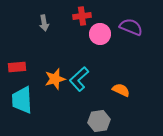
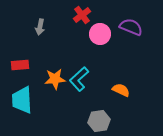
red cross: moved 1 px up; rotated 30 degrees counterclockwise
gray arrow: moved 4 px left, 4 px down; rotated 21 degrees clockwise
red rectangle: moved 3 px right, 2 px up
orange star: rotated 10 degrees clockwise
